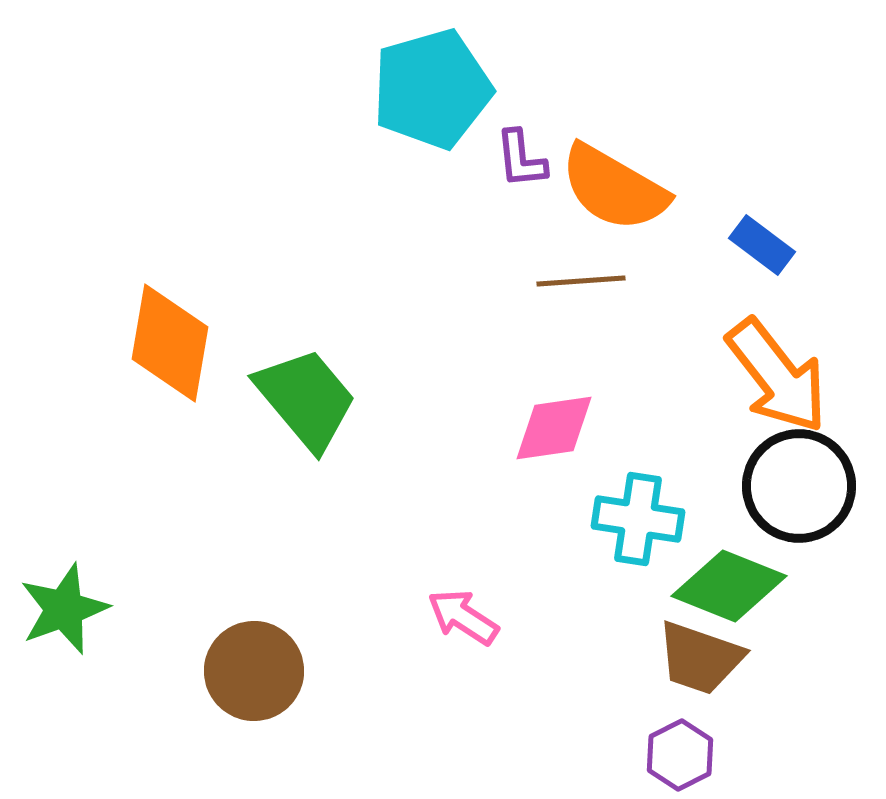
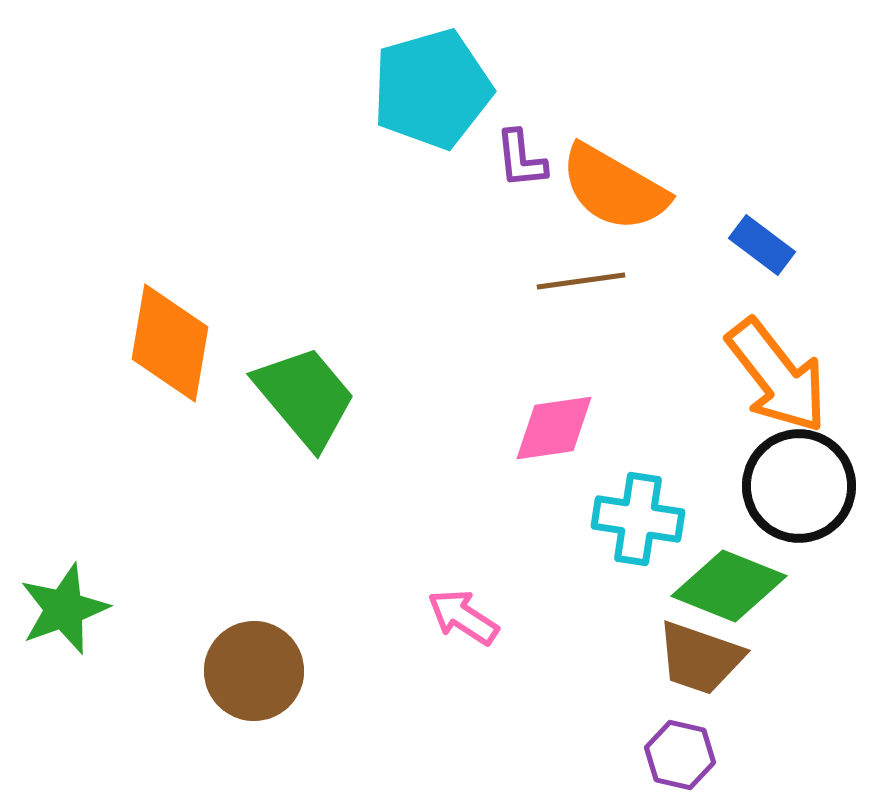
brown line: rotated 4 degrees counterclockwise
green trapezoid: moved 1 px left, 2 px up
purple hexagon: rotated 20 degrees counterclockwise
